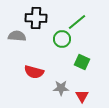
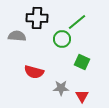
black cross: moved 1 px right
